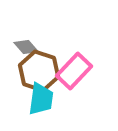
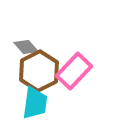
brown hexagon: rotated 15 degrees clockwise
cyan trapezoid: moved 6 px left, 4 px down
